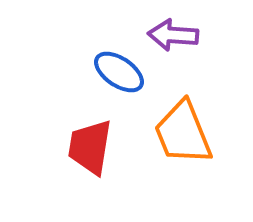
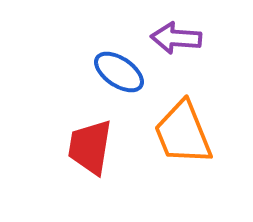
purple arrow: moved 3 px right, 3 px down
